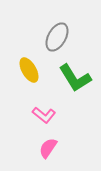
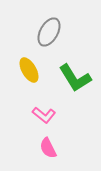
gray ellipse: moved 8 px left, 5 px up
pink semicircle: rotated 60 degrees counterclockwise
